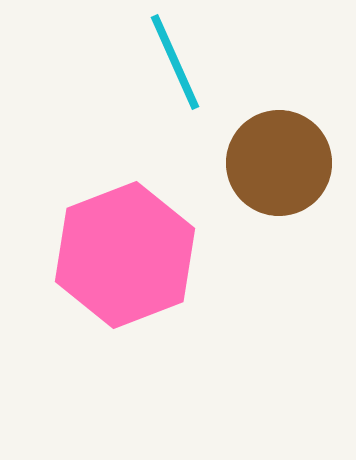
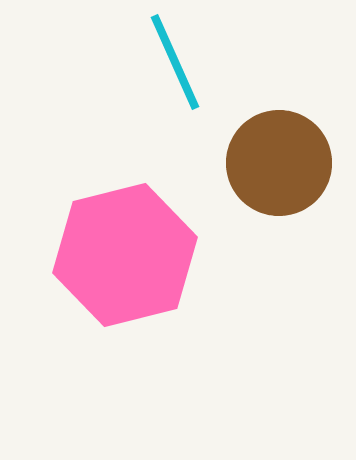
pink hexagon: rotated 7 degrees clockwise
